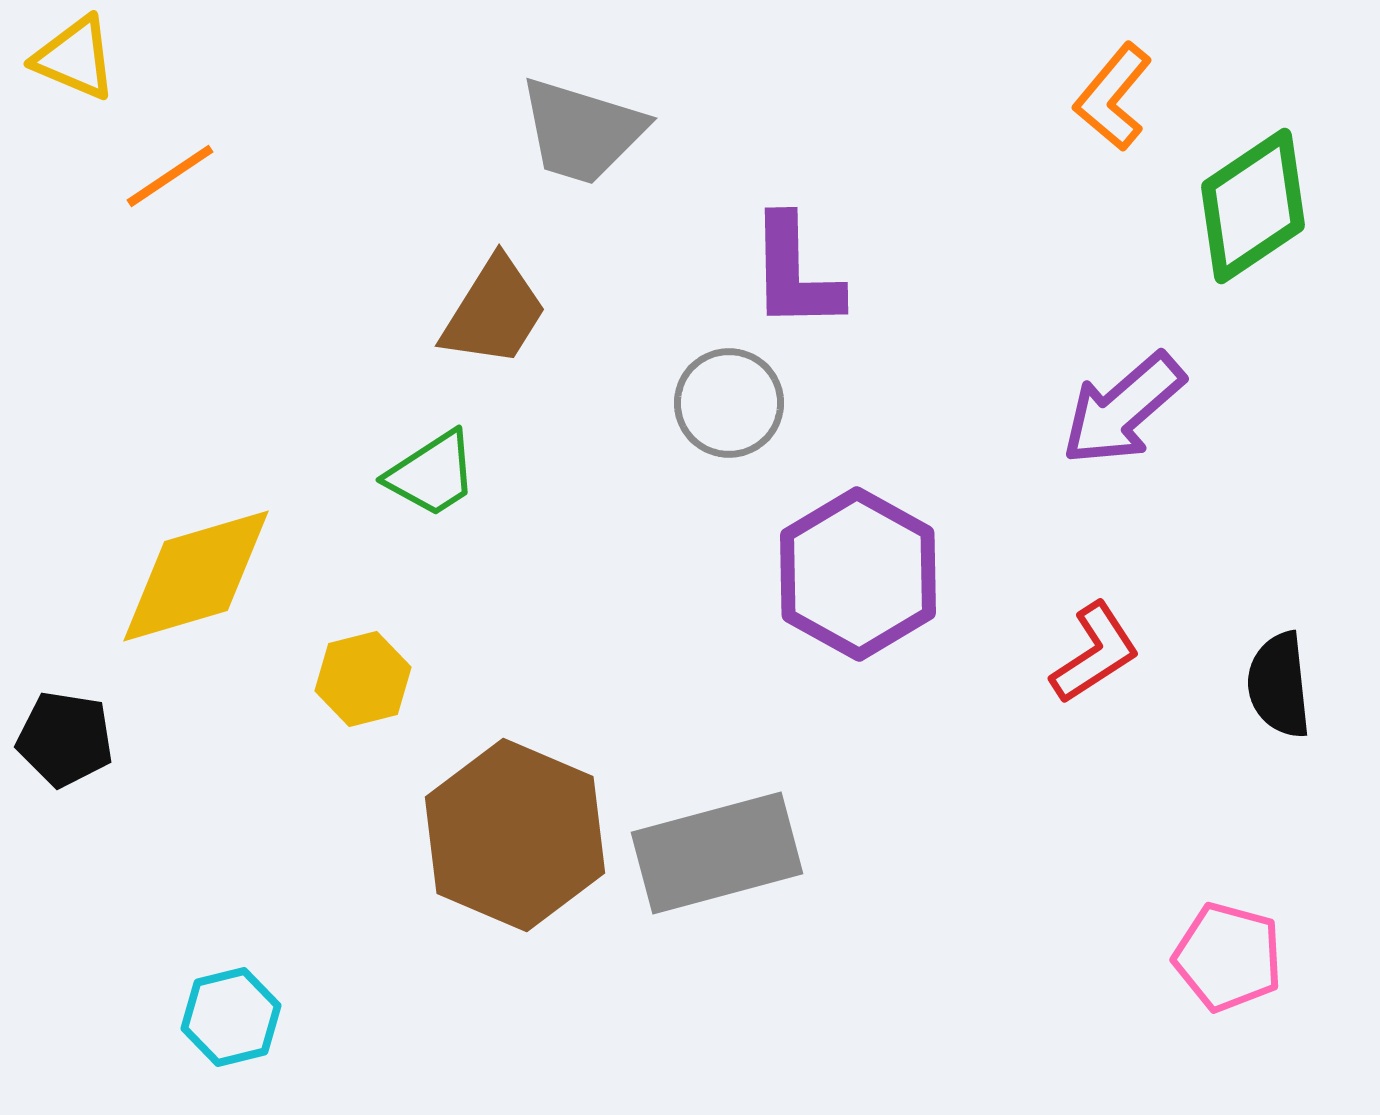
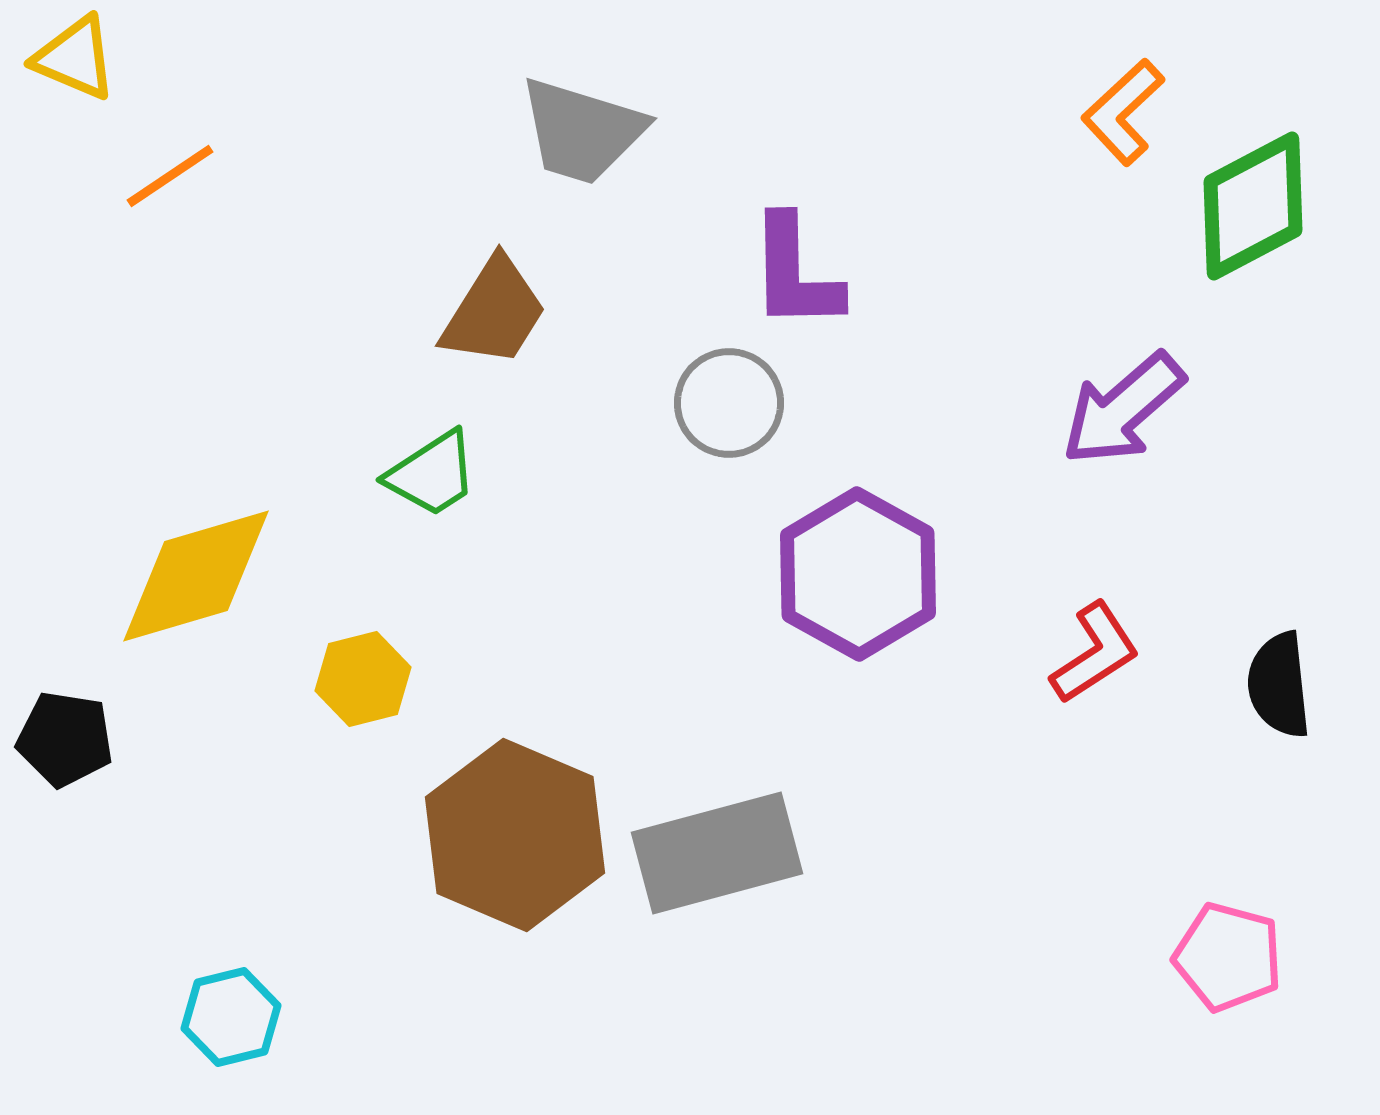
orange L-shape: moved 10 px right, 15 px down; rotated 7 degrees clockwise
green diamond: rotated 6 degrees clockwise
